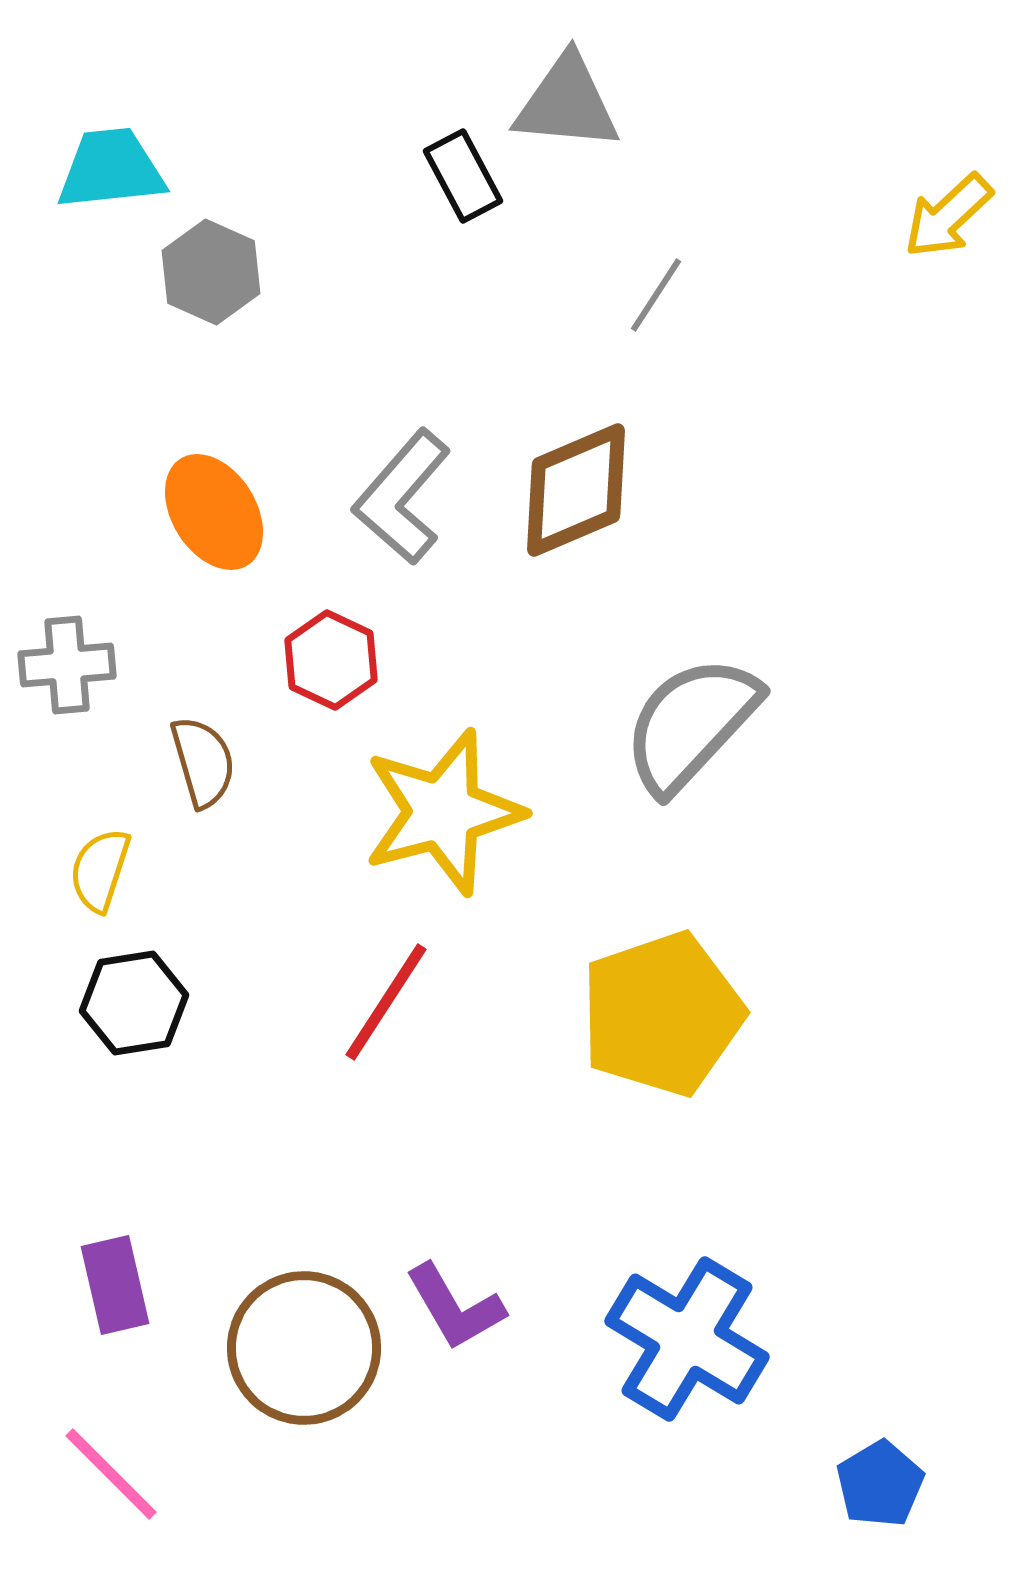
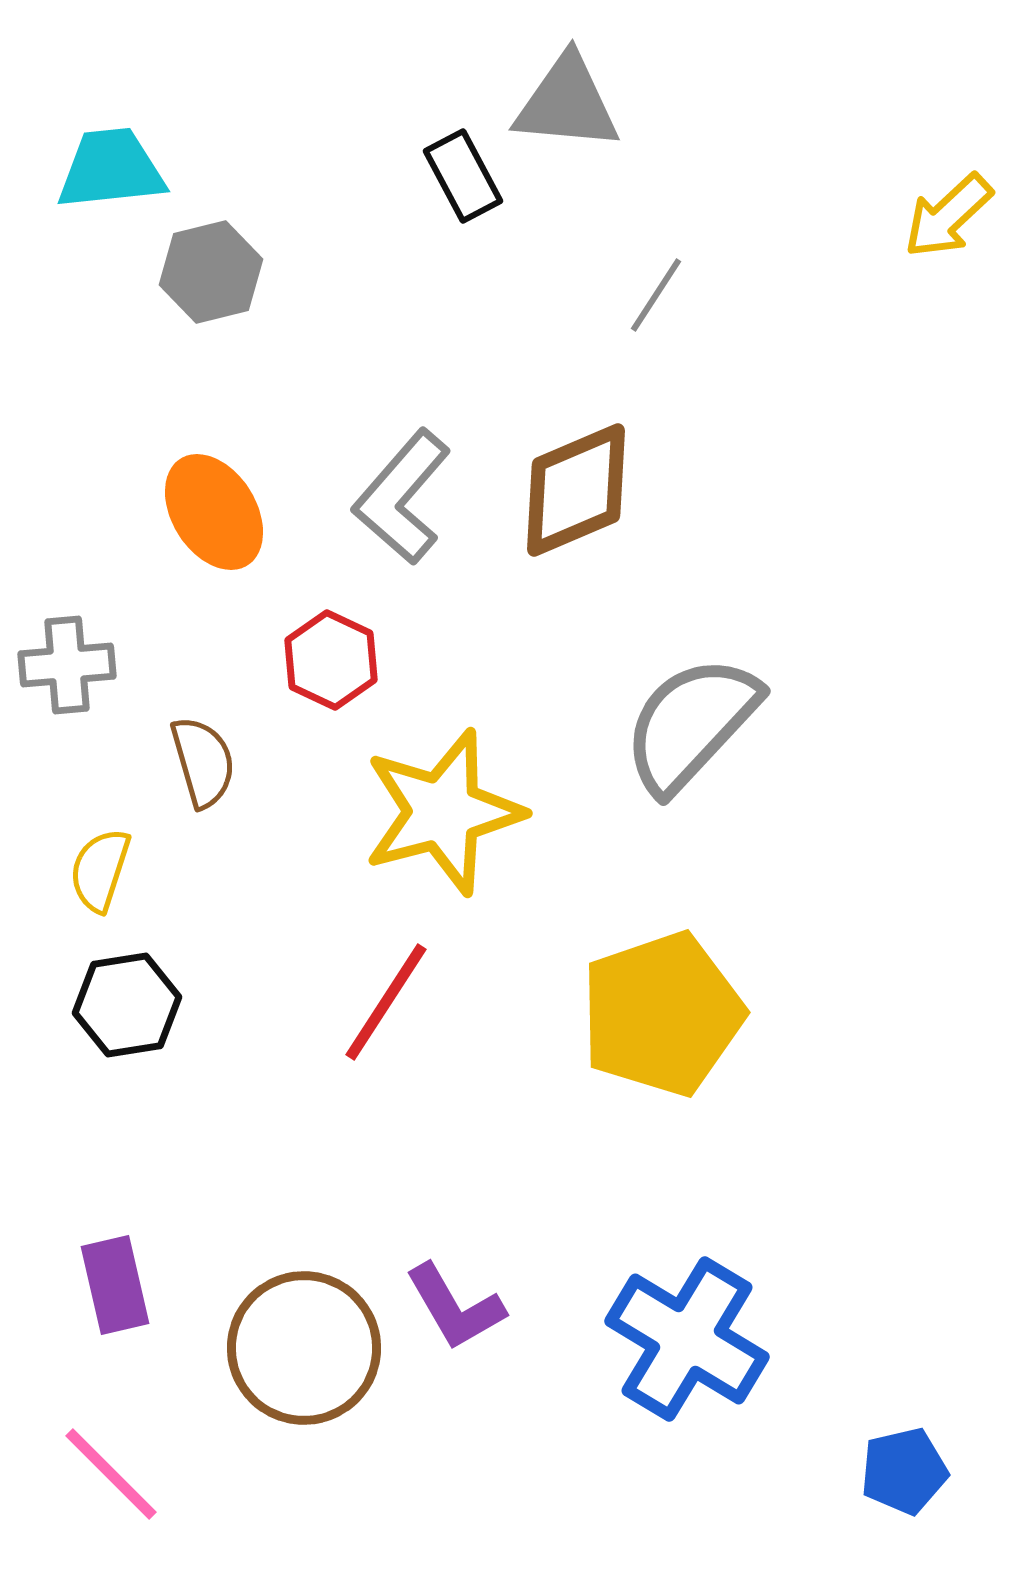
gray hexagon: rotated 22 degrees clockwise
black hexagon: moved 7 px left, 2 px down
blue pentagon: moved 24 px right, 13 px up; rotated 18 degrees clockwise
